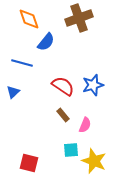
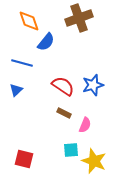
orange diamond: moved 2 px down
blue triangle: moved 3 px right, 2 px up
brown rectangle: moved 1 px right, 2 px up; rotated 24 degrees counterclockwise
red square: moved 5 px left, 4 px up
